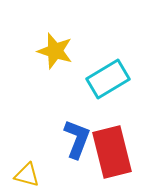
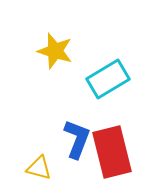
yellow triangle: moved 12 px right, 7 px up
